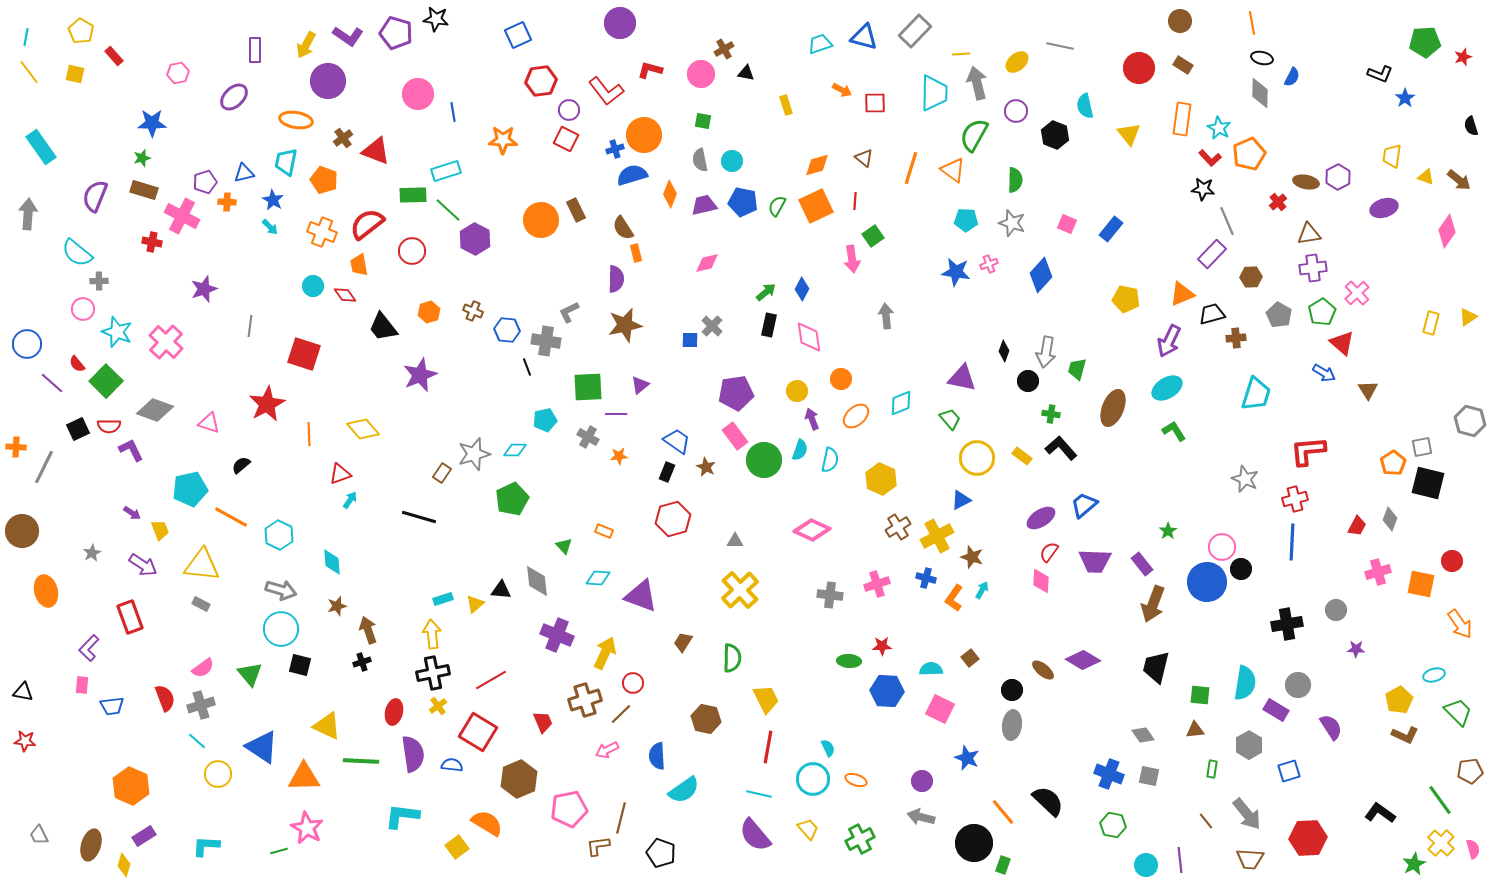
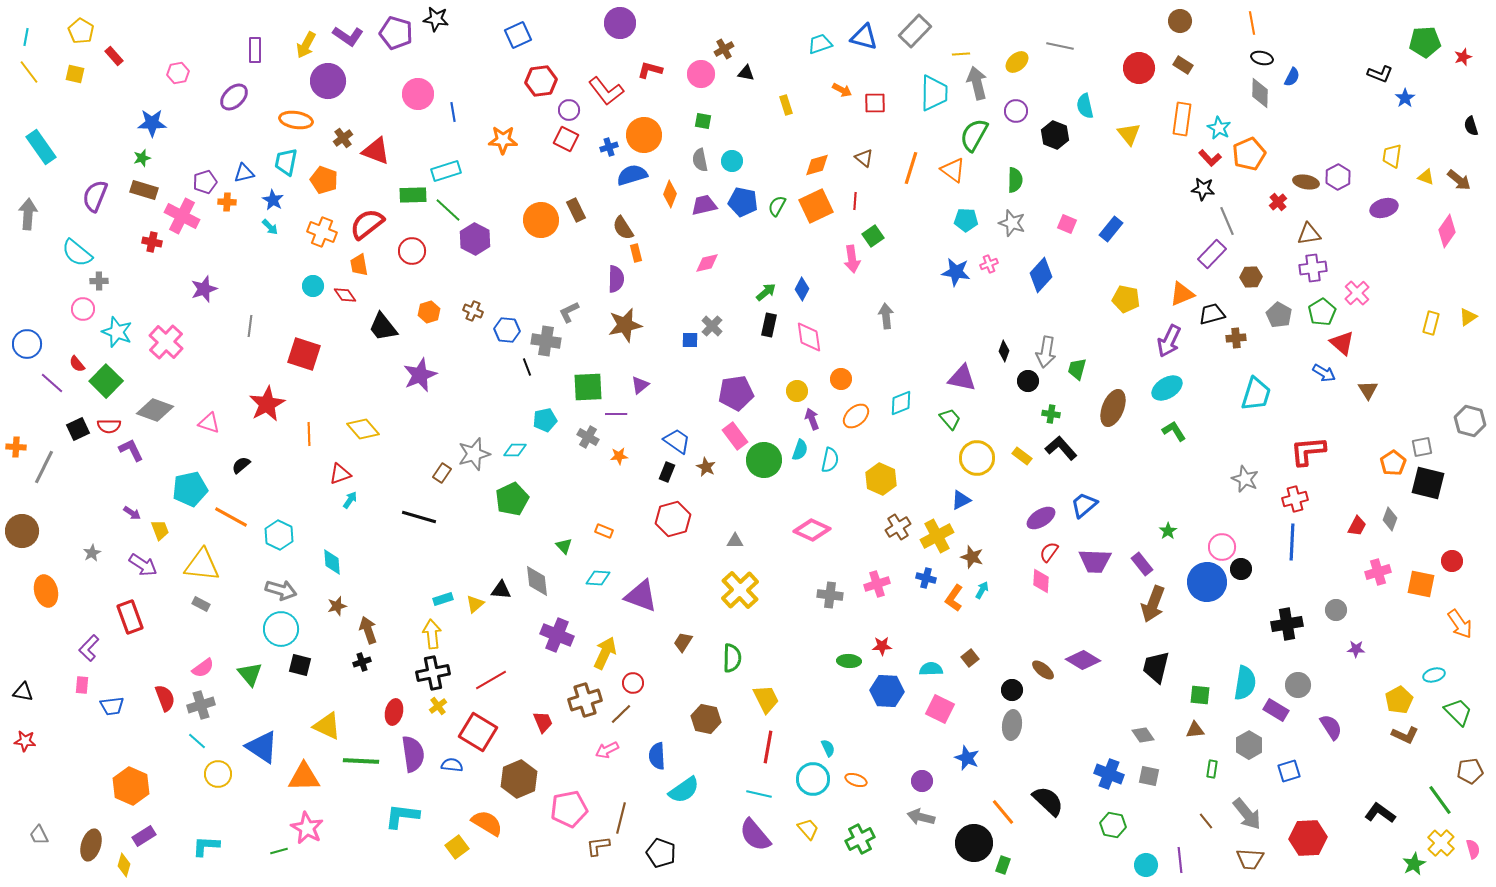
blue cross at (615, 149): moved 6 px left, 2 px up
